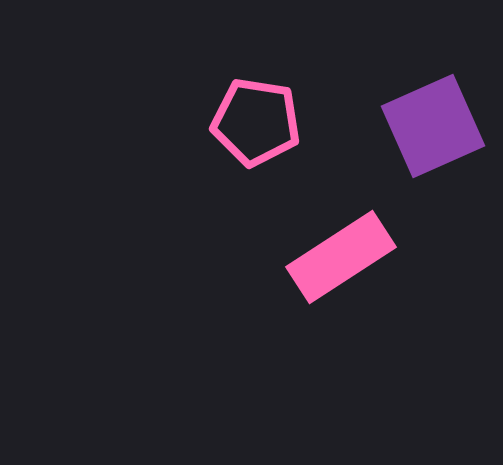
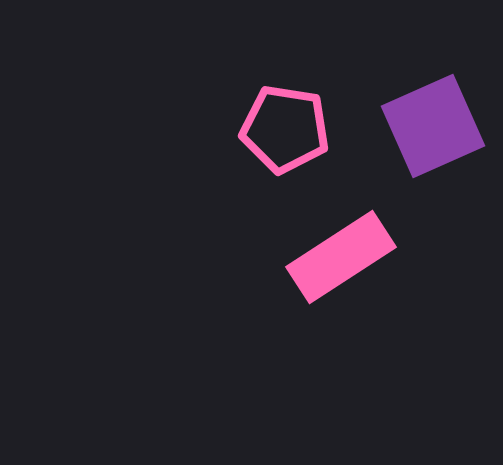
pink pentagon: moved 29 px right, 7 px down
